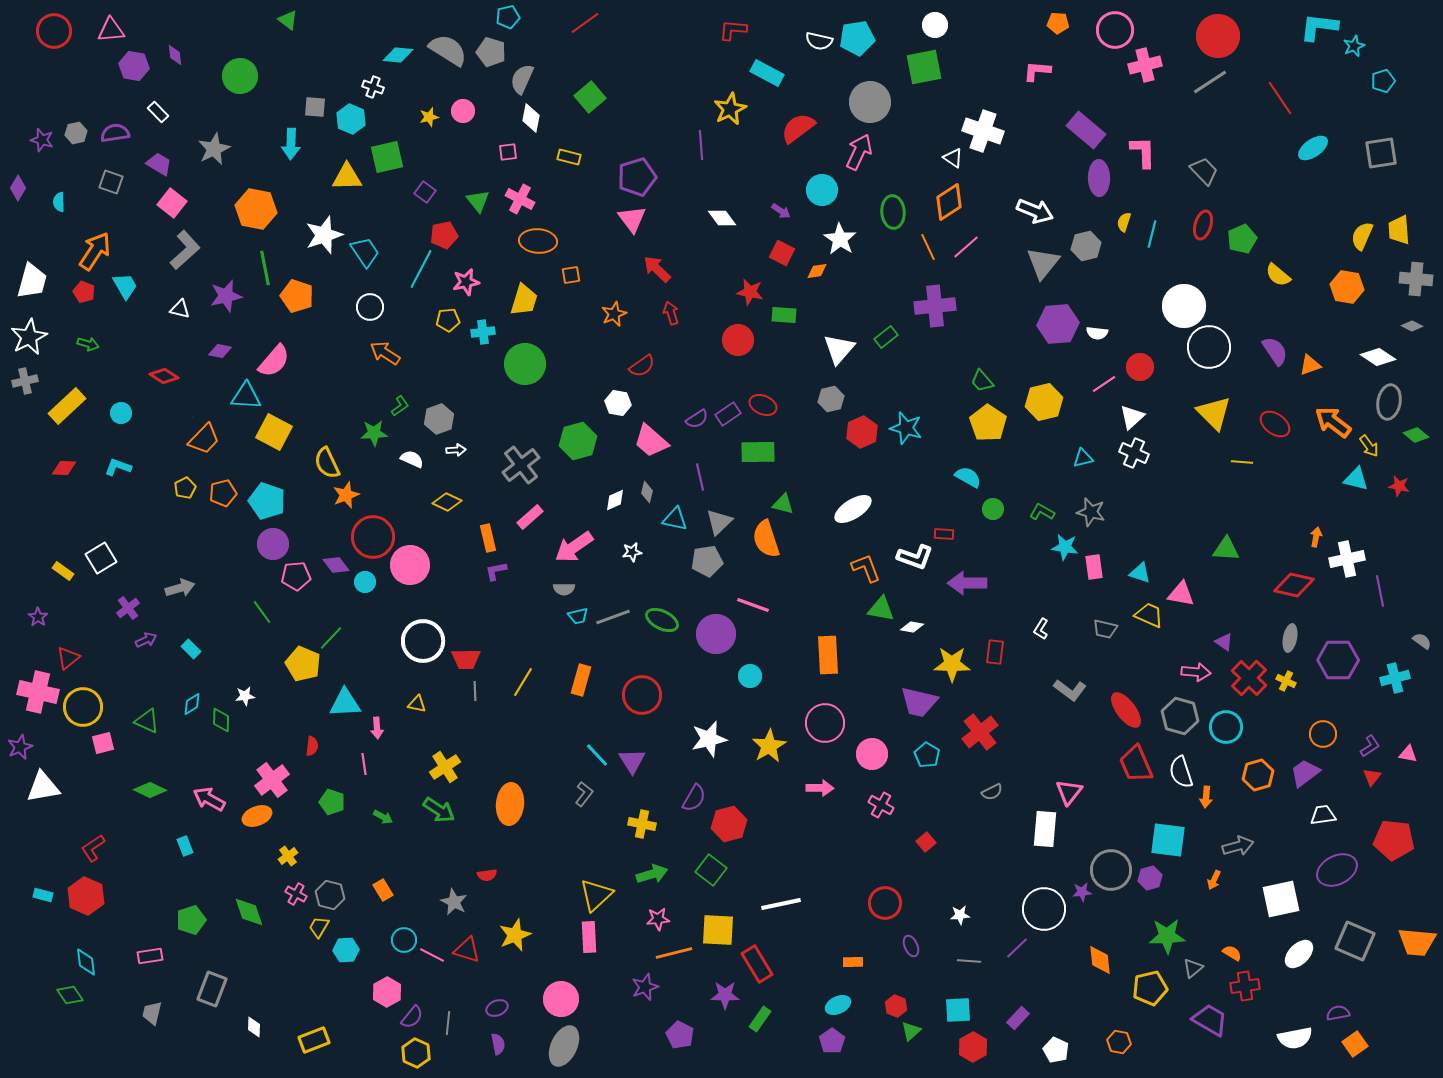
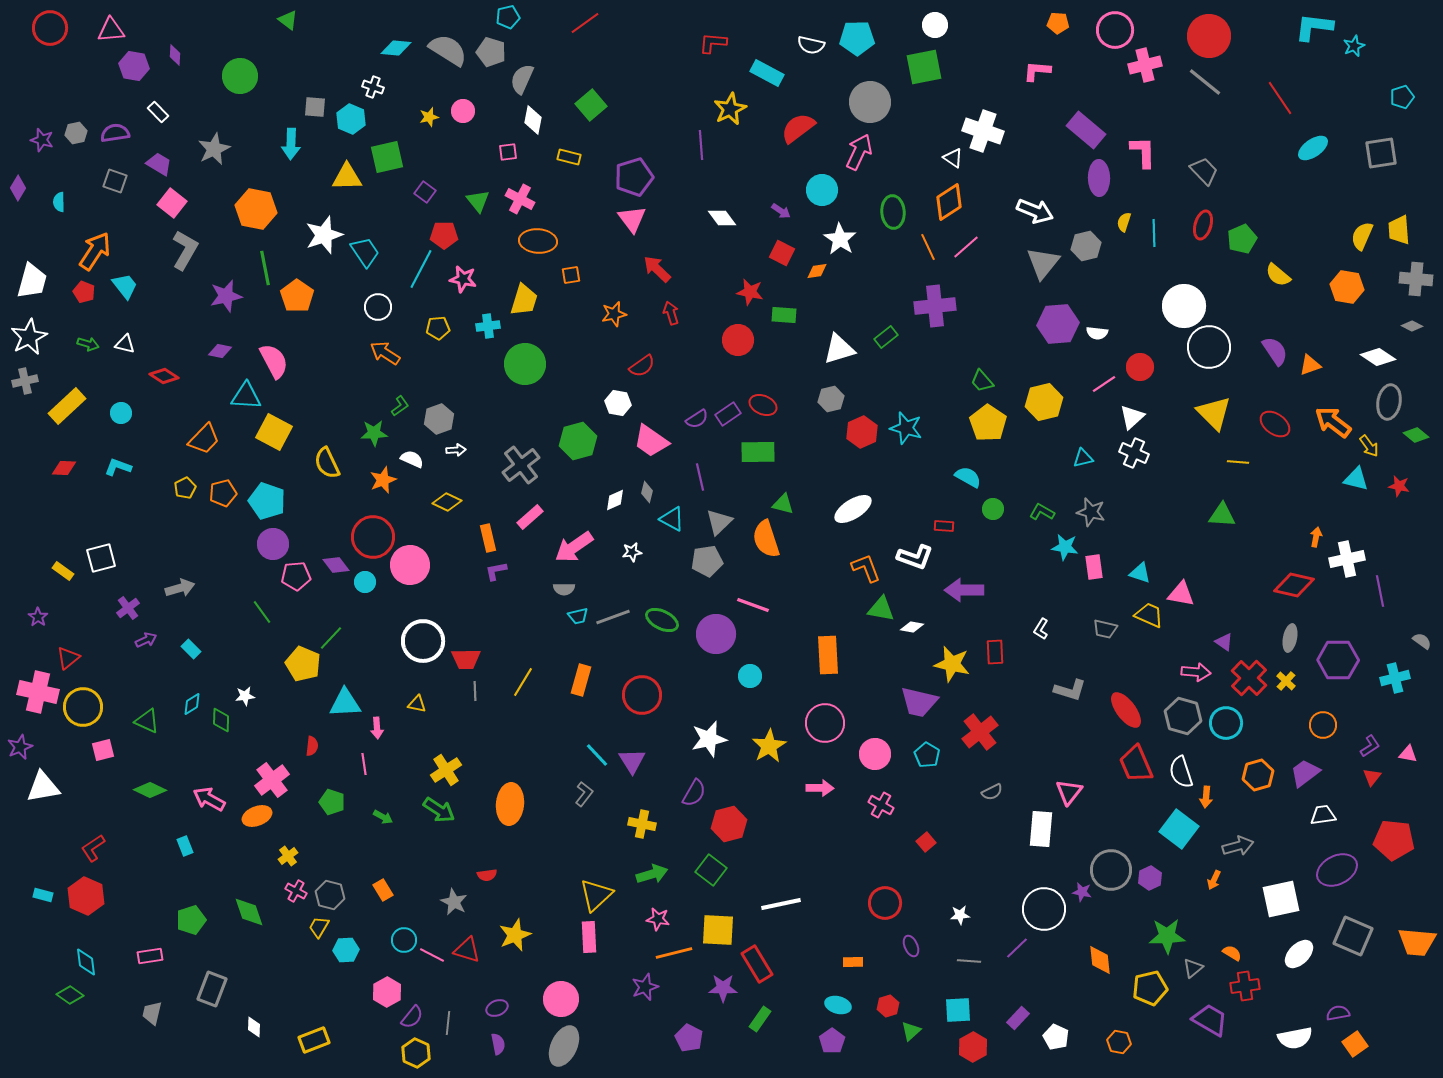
cyan L-shape at (1319, 27): moved 5 px left
red L-shape at (733, 30): moved 20 px left, 13 px down
red circle at (54, 31): moved 4 px left, 3 px up
red circle at (1218, 36): moved 9 px left
cyan pentagon at (857, 38): rotated 8 degrees clockwise
white semicircle at (819, 41): moved 8 px left, 4 px down
purple diamond at (175, 55): rotated 10 degrees clockwise
cyan diamond at (398, 55): moved 2 px left, 7 px up
cyan pentagon at (1383, 81): moved 19 px right, 16 px down
gray line at (1210, 82): moved 5 px left; rotated 72 degrees clockwise
green square at (590, 97): moved 1 px right, 8 px down
white diamond at (531, 118): moved 2 px right, 2 px down
purple pentagon at (637, 177): moved 3 px left
gray square at (111, 182): moved 4 px right, 1 px up
cyan line at (1152, 234): moved 2 px right, 1 px up; rotated 16 degrees counterclockwise
red pentagon at (444, 235): rotated 12 degrees clockwise
gray L-shape at (185, 250): rotated 18 degrees counterclockwise
pink star at (466, 282): moved 3 px left, 3 px up; rotated 24 degrees clockwise
cyan trapezoid at (125, 286): rotated 8 degrees counterclockwise
orange pentagon at (297, 296): rotated 16 degrees clockwise
white circle at (370, 307): moved 8 px right
white triangle at (180, 309): moved 55 px left, 35 px down
orange star at (614, 314): rotated 10 degrees clockwise
yellow pentagon at (448, 320): moved 10 px left, 8 px down
cyan cross at (483, 332): moved 5 px right, 6 px up
white triangle at (839, 349): rotated 32 degrees clockwise
pink semicircle at (274, 361): rotated 69 degrees counterclockwise
pink trapezoid at (651, 441): rotated 6 degrees counterclockwise
yellow line at (1242, 462): moved 4 px left
orange star at (346, 495): moved 37 px right, 15 px up
cyan triangle at (675, 519): moved 3 px left; rotated 16 degrees clockwise
red rectangle at (944, 534): moved 8 px up
green triangle at (1226, 549): moved 4 px left, 34 px up
white square at (101, 558): rotated 16 degrees clockwise
purple arrow at (967, 583): moved 3 px left, 7 px down
red rectangle at (995, 652): rotated 10 degrees counterclockwise
yellow star at (952, 664): rotated 12 degrees clockwise
yellow cross at (1286, 681): rotated 18 degrees clockwise
gray L-shape at (1070, 690): rotated 20 degrees counterclockwise
gray hexagon at (1180, 716): moved 3 px right
cyan circle at (1226, 727): moved 4 px up
orange circle at (1323, 734): moved 9 px up
pink square at (103, 743): moved 7 px down
pink circle at (872, 754): moved 3 px right
yellow cross at (445, 767): moved 1 px right, 3 px down
purple semicircle at (694, 798): moved 5 px up
white rectangle at (1045, 829): moved 4 px left
cyan square at (1168, 840): moved 11 px right, 11 px up; rotated 30 degrees clockwise
purple hexagon at (1150, 878): rotated 10 degrees counterclockwise
purple star at (1082, 892): rotated 18 degrees clockwise
pink cross at (296, 894): moved 3 px up
pink star at (658, 919): rotated 15 degrees clockwise
gray square at (1355, 941): moved 2 px left, 5 px up
green diamond at (70, 995): rotated 20 degrees counterclockwise
purple star at (725, 995): moved 2 px left, 7 px up
cyan ellipse at (838, 1005): rotated 40 degrees clockwise
red hexagon at (896, 1006): moved 8 px left; rotated 20 degrees clockwise
purple pentagon at (680, 1035): moved 9 px right, 3 px down
white pentagon at (1056, 1050): moved 13 px up
